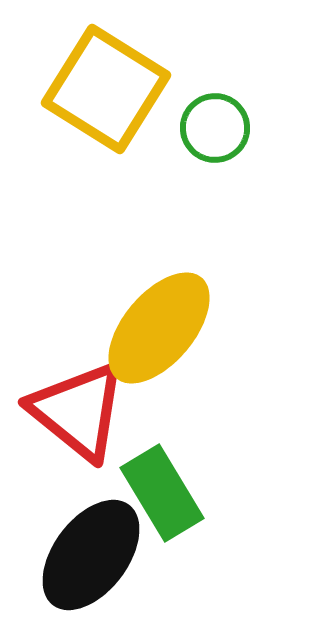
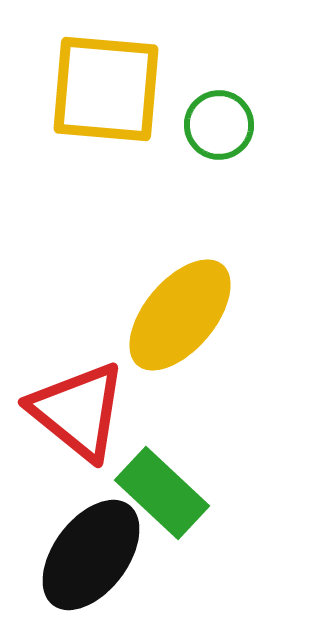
yellow square: rotated 27 degrees counterclockwise
green circle: moved 4 px right, 3 px up
yellow ellipse: moved 21 px right, 13 px up
green rectangle: rotated 16 degrees counterclockwise
